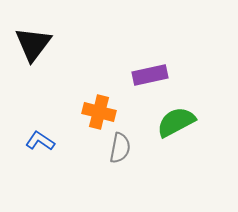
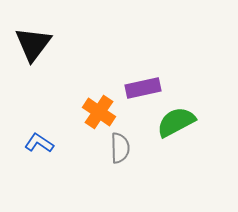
purple rectangle: moved 7 px left, 13 px down
orange cross: rotated 20 degrees clockwise
blue L-shape: moved 1 px left, 2 px down
gray semicircle: rotated 12 degrees counterclockwise
